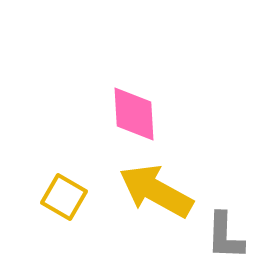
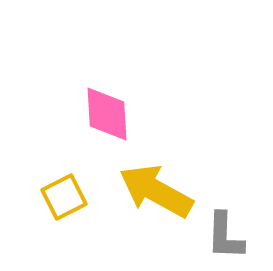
pink diamond: moved 27 px left
yellow square: rotated 33 degrees clockwise
